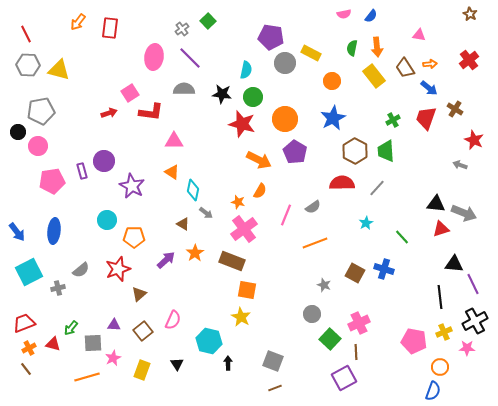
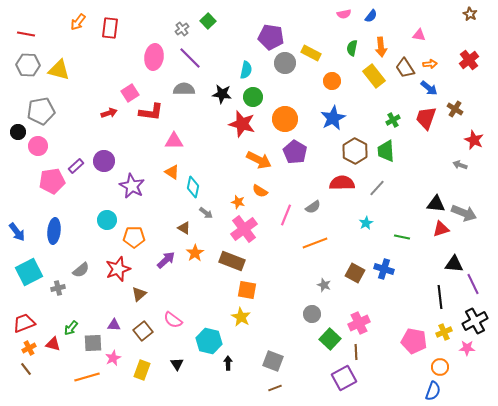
red line at (26, 34): rotated 54 degrees counterclockwise
orange arrow at (377, 47): moved 4 px right
purple rectangle at (82, 171): moved 6 px left, 5 px up; rotated 63 degrees clockwise
cyan diamond at (193, 190): moved 3 px up
orange semicircle at (260, 191): rotated 91 degrees clockwise
brown triangle at (183, 224): moved 1 px right, 4 px down
green line at (402, 237): rotated 35 degrees counterclockwise
pink semicircle at (173, 320): rotated 102 degrees clockwise
